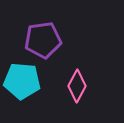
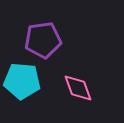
pink diamond: moved 1 px right, 2 px down; rotated 48 degrees counterclockwise
